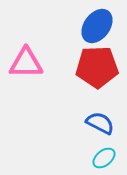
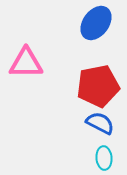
blue ellipse: moved 1 px left, 3 px up
red pentagon: moved 1 px right, 19 px down; rotated 9 degrees counterclockwise
cyan ellipse: rotated 55 degrees counterclockwise
